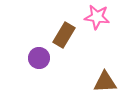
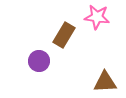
purple circle: moved 3 px down
